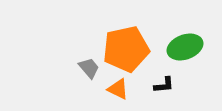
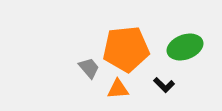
orange pentagon: rotated 6 degrees clockwise
black L-shape: rotated 50 degrees clockwise
orange triangle: rotated 30 degrees counterclockwise
